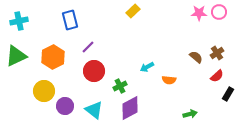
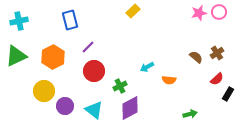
pink star: rotated 14 degrees counterclockwise
red semicircle: moved 3 px down
